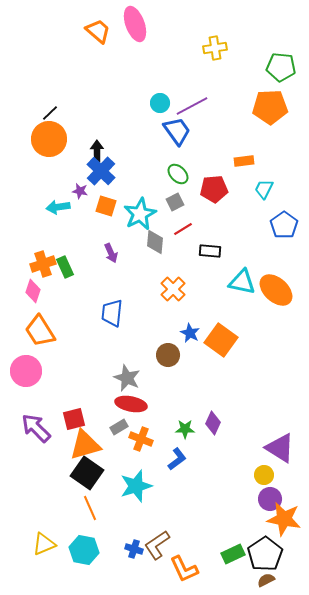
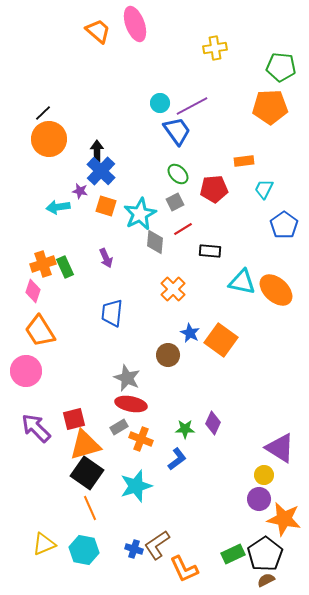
black line at (50, 113): moved 7 px left
purple arrow at (111, 253): moved 5 px left, 5 px down
purple circle at (270, 499): moved 11 px left
